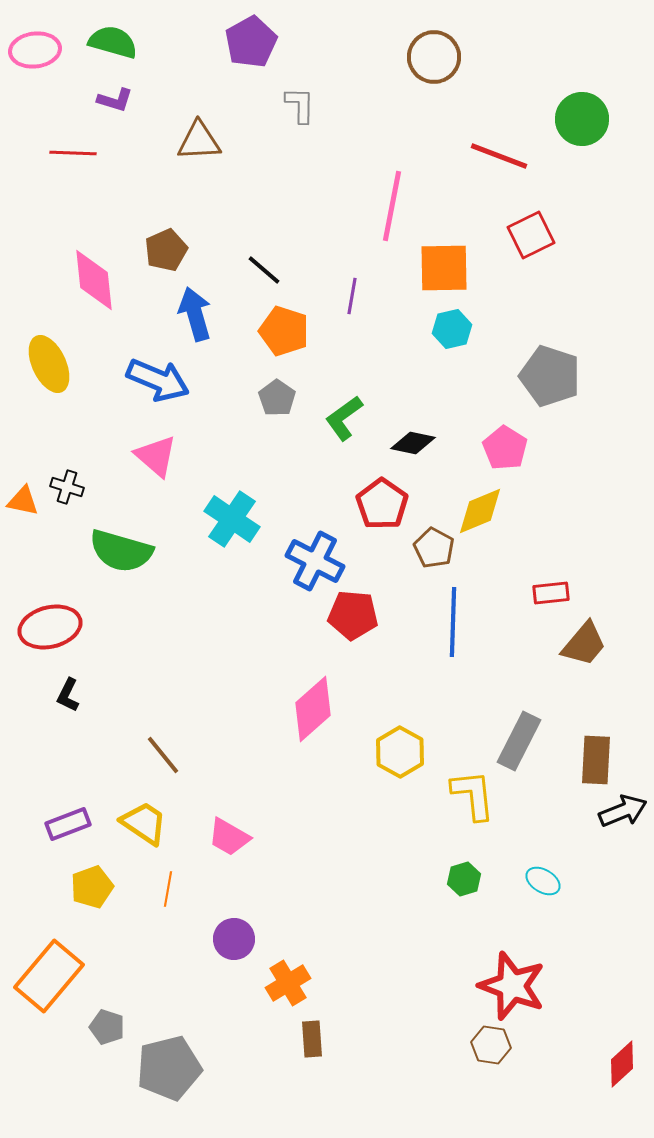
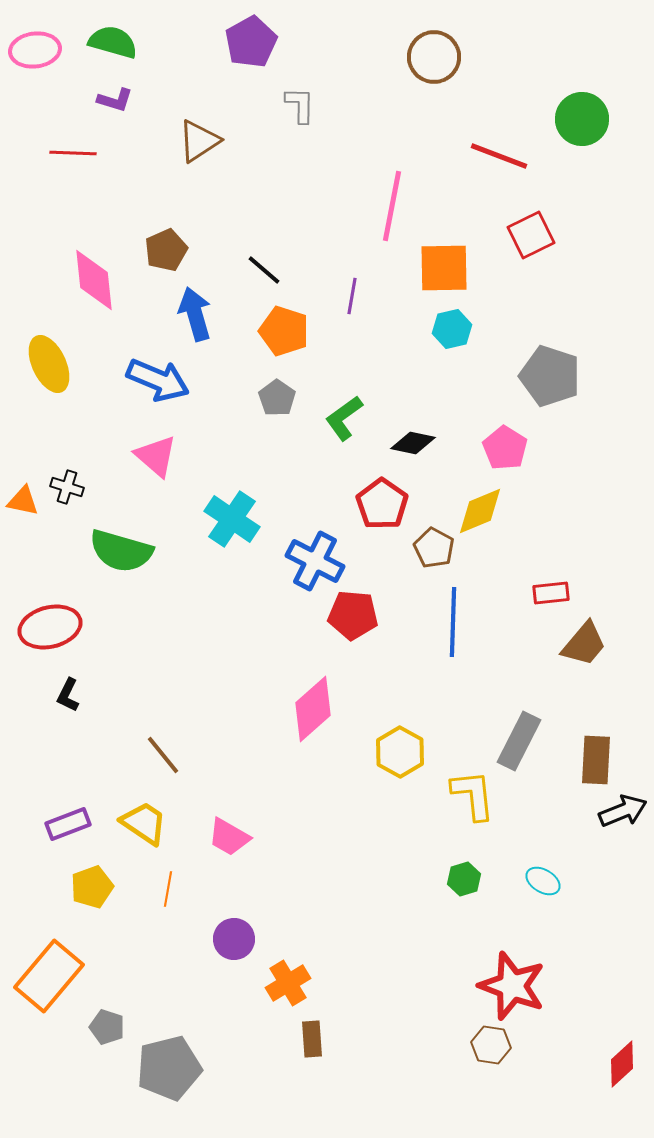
brown triangle at (199, 141): rotated 30 degrees counterclockwise
